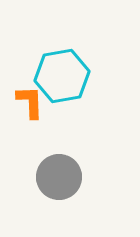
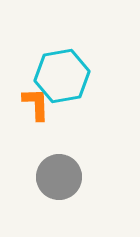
orange L-shape: moved 6 px right, 2 px down
